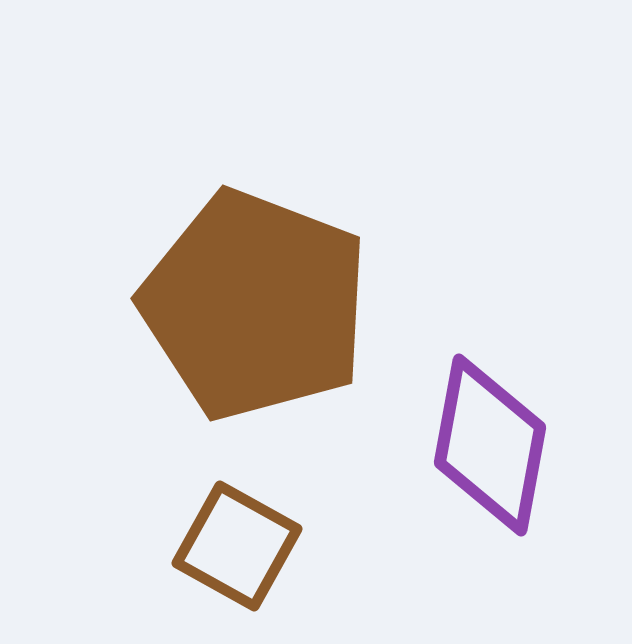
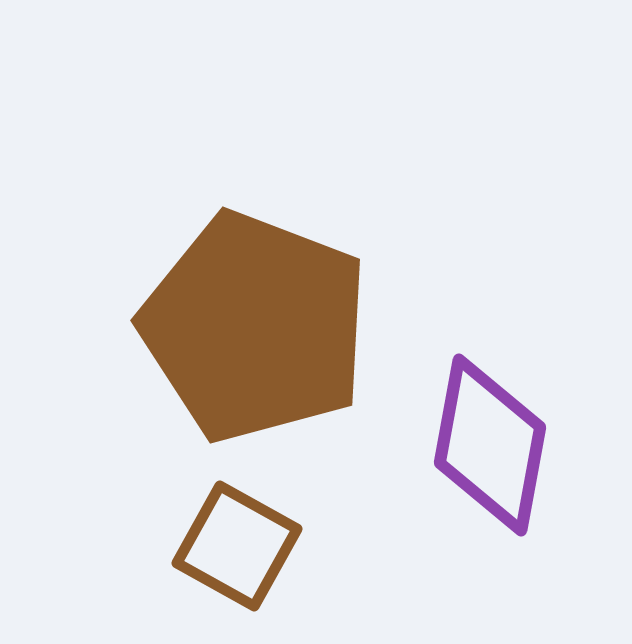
brown pentagon: moved 22 px down
